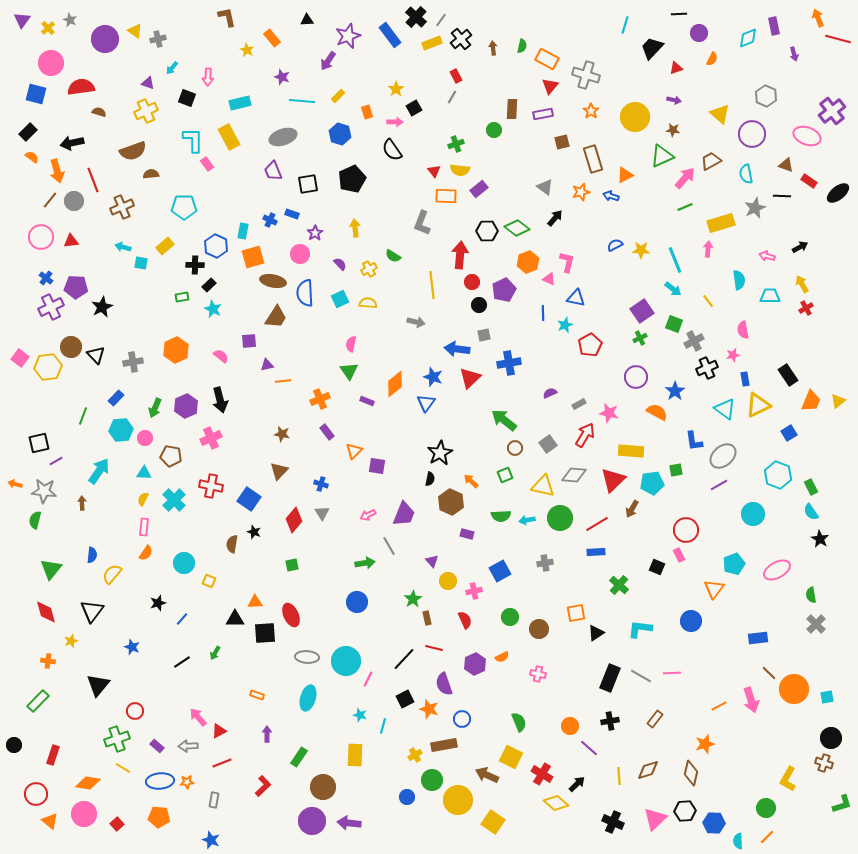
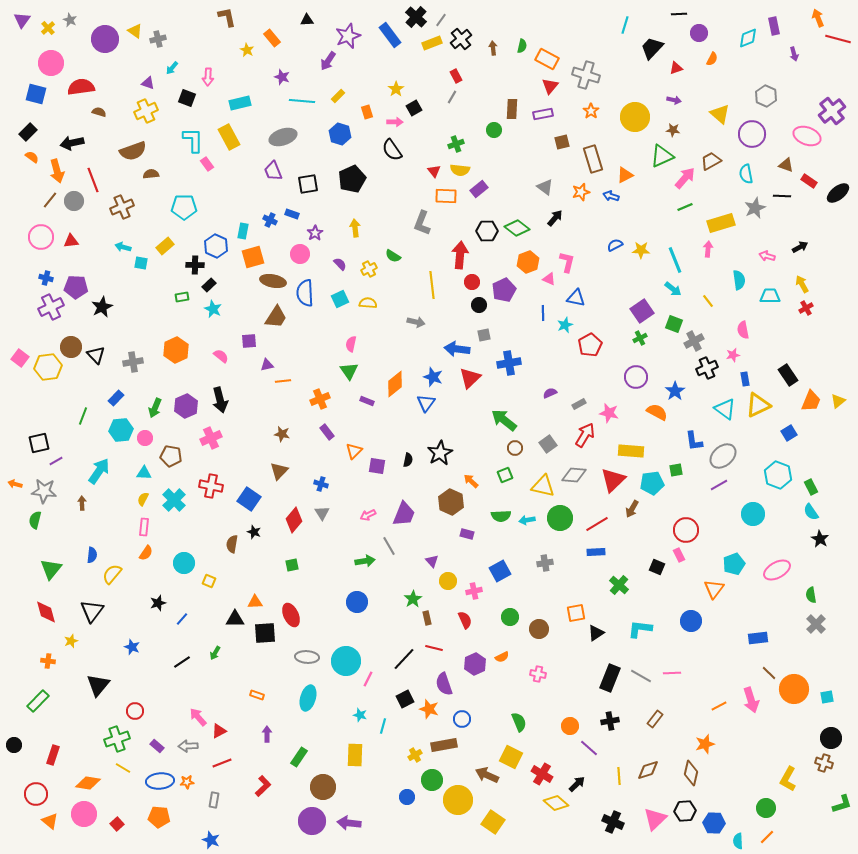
blue cross at (46, 278): rotated 24 degrees counterclockwise
black semicircle at (430, 479): moved 22 px left, 19 px up
green arrow at (365, 563): moved 2 px up
